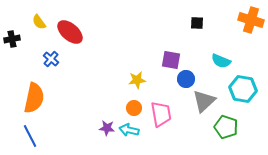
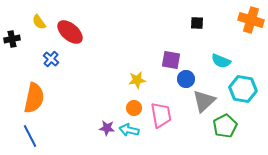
pink trapezoid: moved 1 px down
green pentagon: moved 1 px left, 1 px up; rotated 25 degrees clockwise
